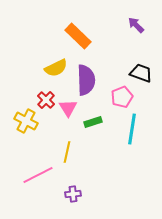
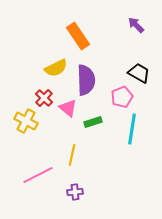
orange rectangle: rotated 12 degrees clockwise
black trapezoid: moved 2 px left; rotated 10 degrees clockwise
red cross: moved 2 px left, 2 px up
pink triangle: rotated 18 degrees counterclockwise
yellow line: moved 5 px right, 3 px down
purple cross: moved 2 px right, 2 px up
